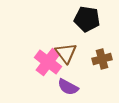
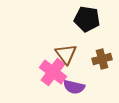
brown triangle: moved 1 px down
pink cross: moved 5 px right, 10 px down
purple semicircle: moved 6 px right; rotated 15 degrees counterclockwise
